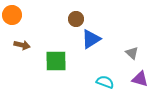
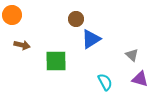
gray triangle: moved 2 px down
cyan semicircle: rotated 42 degrees clockwise
